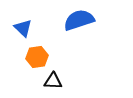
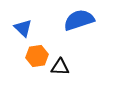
orange hexagon: moved 1 px up
black triangle: moved 7 px right, 14 px up
